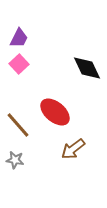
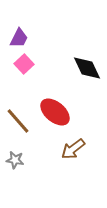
pink square: moved 5 px right
brown line: moved 4 px up
